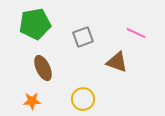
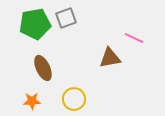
pink line: moved 2 px left, 5 px down
gray square: moved 17 px left, 19 px up
brown triangle: moved 7 px left, 4 px up; rotated 30 degrees counterclockwise
yellow circle: moved 9 px left
